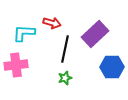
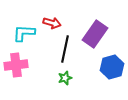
purple rectangle: rotated 12 degrees counterclockwise
blue hexagon: rotated 15 degrees counterclockwise
